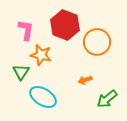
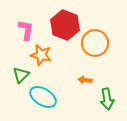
orange circle: moved 2 px left, 1 px down
green triangle: moved 3 px down; rotated 12 degrees clockwise
orange arrow: rotated 24 degrees clockwise
green arrow: rotated 60 degrees counterclockwise
